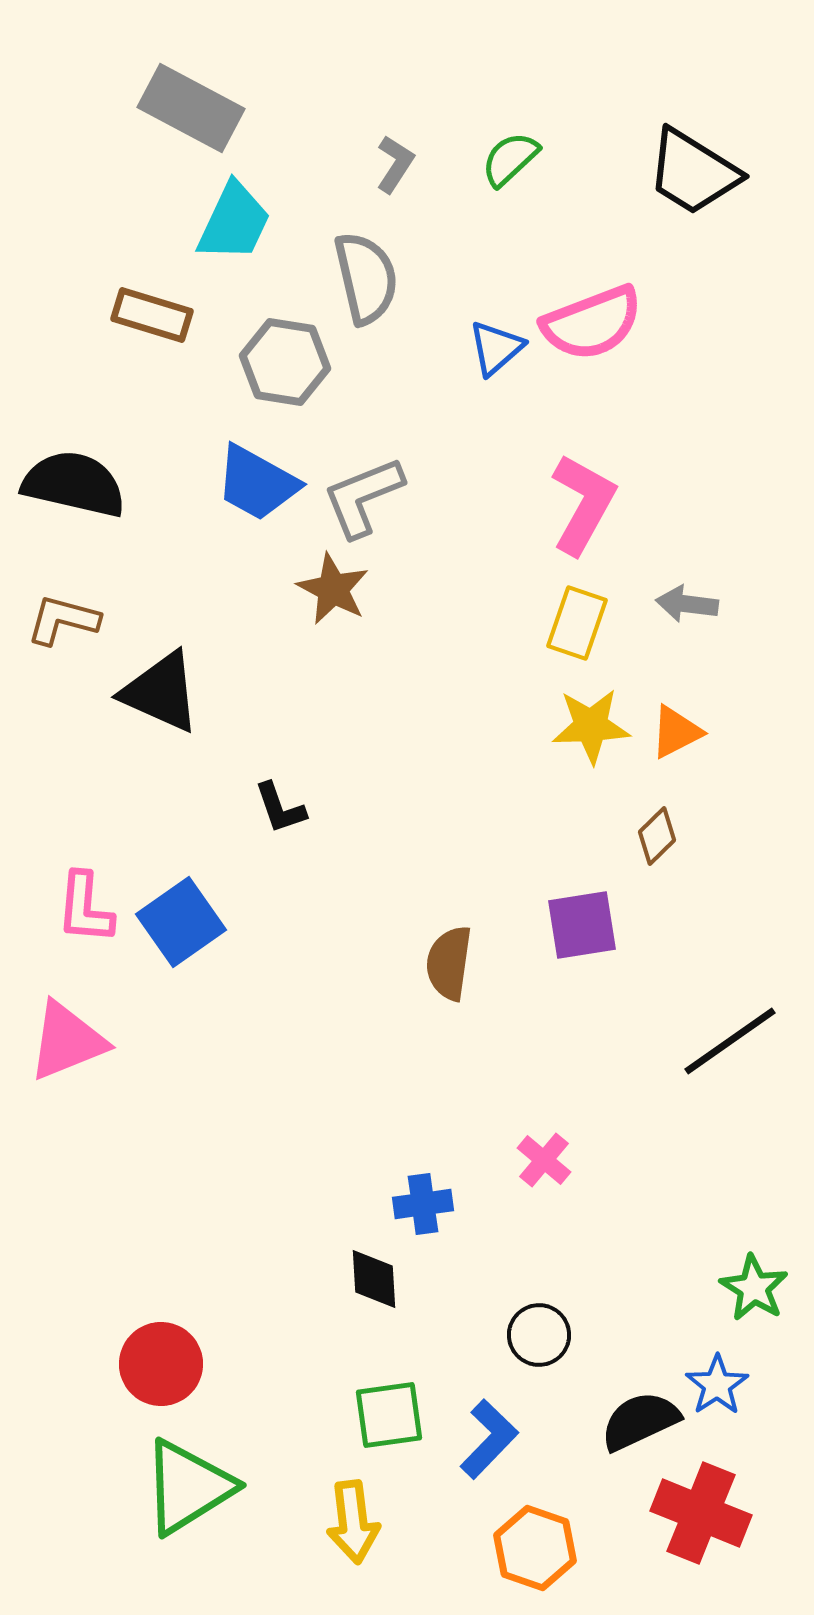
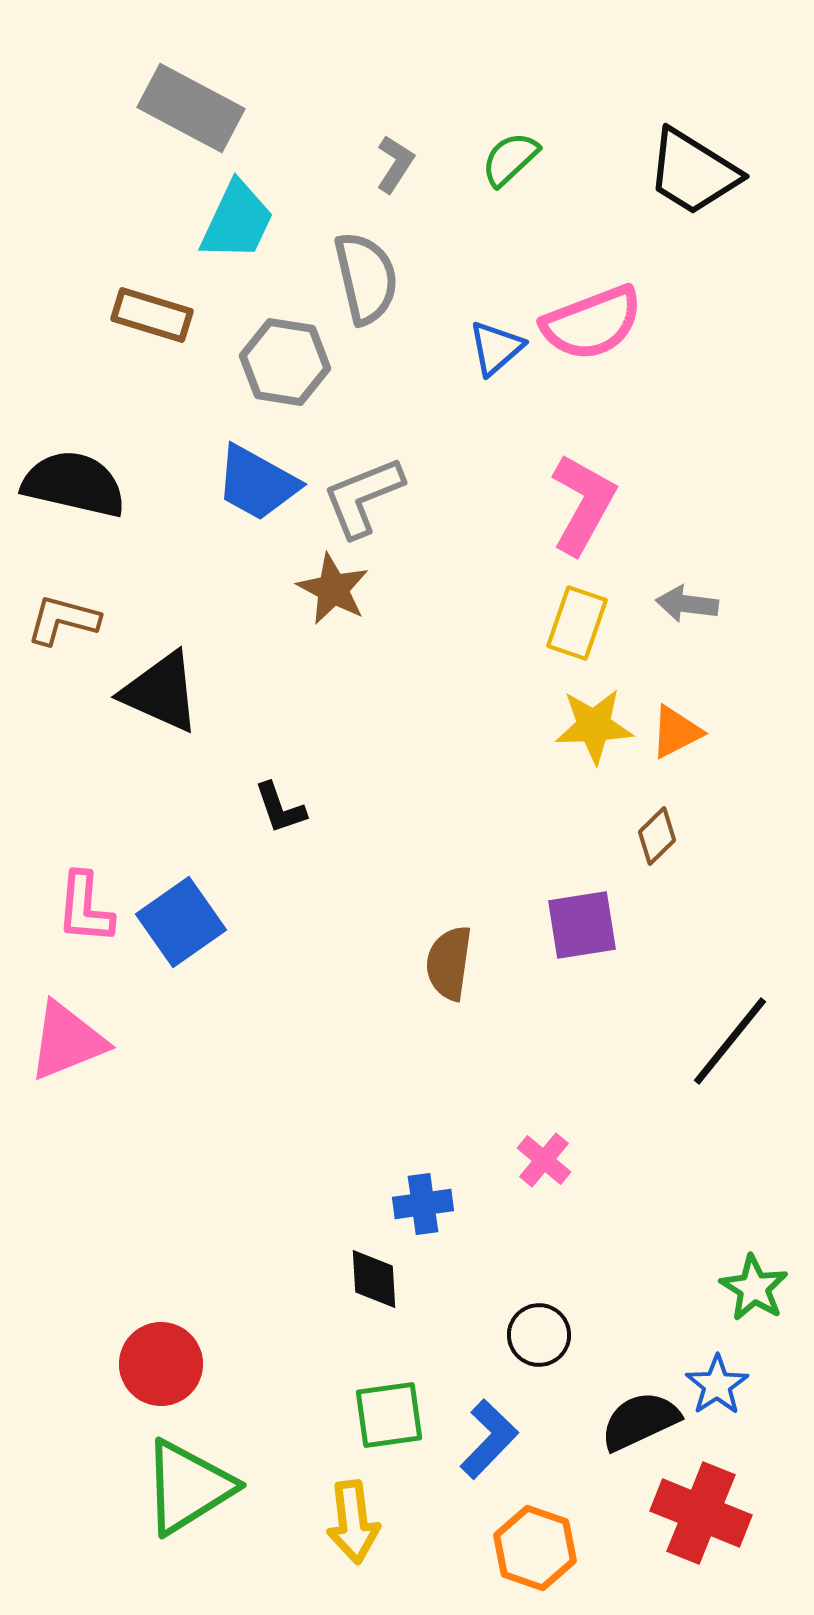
cyan trapezoid at (234, 222): moved 3 px right, 1 px up
yellow star at (591, 726): moved 3 px right
black line at (730, 1041): rotated 16 degrees counterclockwise
